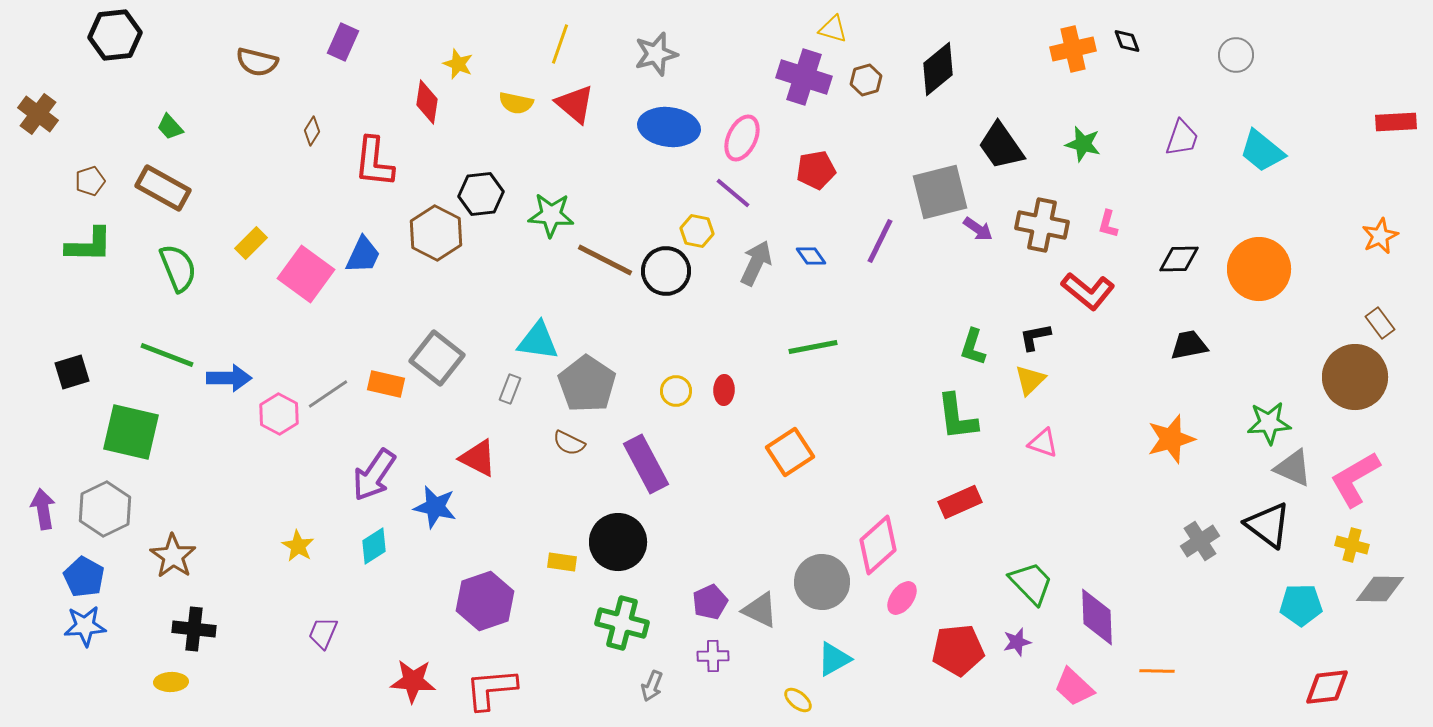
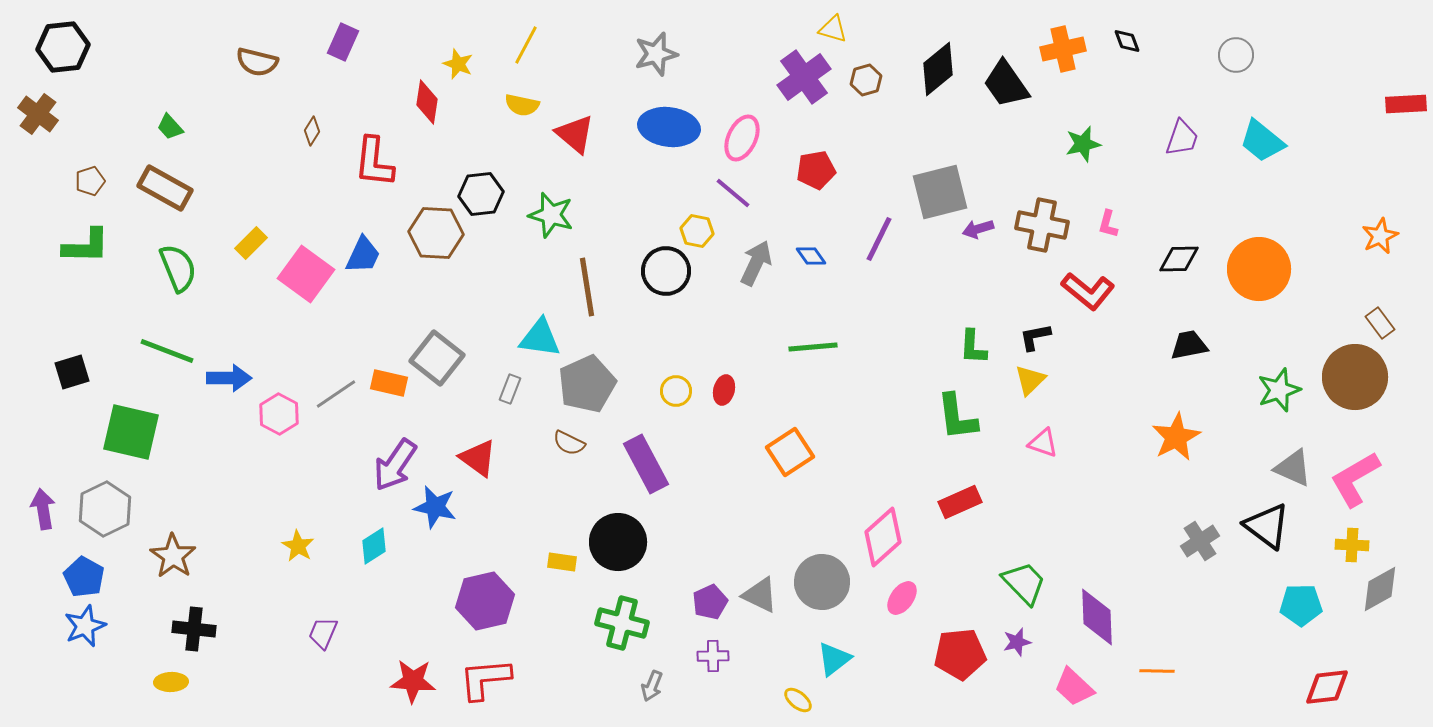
black hexagon at (115, 35): moved 52 px left, 12 px down
yellow line at (560, 44): moved 34 px left, 1 px down; rotated 9 degrees clockwise
orange cross at (1073, 49): moved 10 px left
purple cross at (804, 77): rotated 36 degrees clockwise
yellow semicircle at (516, 103): moved 6 px right, 2 px down
red triangle at (575, 104): moved 30 px down
red rectangle at (1396, 122): moved 10 px right, 18 px up
green star at (1083, 144): rotated 27 degrees counterclockwise
black trapezoid at (1001, 146): moved 5 px right, 62 px up
cyan trapezoid at (1262, 151): moved 10 px up
brown rectangle at (163, 188): moved 2 px right
green star at (551, 215): rotated 12 degrees clockwise
purple arrow at (978, 229): rotated 128 degrees clockwise
brown hexagon at (436, 233): rotated 24 degrees counterclockwise
purple line at (880, 241): moved 1 px left, 2 px up
green L-shape at (89, 245): moved 3 px left, 1 px down
brown line at (605, 260): moved 18 px left, 27 px down; rotated 54 degrees clockwise
cyan triangle at (538, 341): moved 2 px right, 3 px up
green line at (813, 347): rotated 6 degrees clockwise
green L-shape at (973, 347): rotated 15 degrees counterclockwise
green line at (167, 355): moved 4 px up
orange rectangle at (386, 384): moved 3 px right, 1 px up
gray pentagon at (587, 384): rotated 14 degrees clockwise
red ellipse at (724, 390): rotated 12 degrees clockwise
gray line at (328, 394): moved 8 px right
green star at (1269, 423): moved 10 px right, 33 px up; rotated 15 degrees counterclockwise
orange star at (1171, 439): moved 5 px right, 2 px up; rotated 12 degrees counterclockwise
red triangle at (478, 458): rotated 9 degrees clockwise
purple arrow at (374, 475): moved 21 px right, 10 px up
black triangle at (1268, 525): moved 1 px left, 1 px down
pink diamond at (878, 545): moved 5 px right, 8 px up
yellow cross at (1352, 545): rotated 12 degrees counterclockwise
green trapezoid at (1031, 583): moved 7 px left
gray diamond at (1380, 589): rotated 30 degrees counterclockwise
purple hexagon at (485, 601): rotated 6 degrees clockwise
gray triangle at (760, 610): moved 15 px up
blue star at (85, 626): rotated 18 degrees counterclockwise
red pentagon at (958, 650): moved 2 px right, 4 px down
cyan triangle at (834, 659): rotated 9 degrees counterclockwise
red L-shape at (491, 689): moved 6 px left, 10 px up
